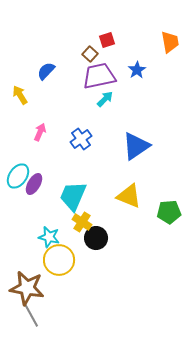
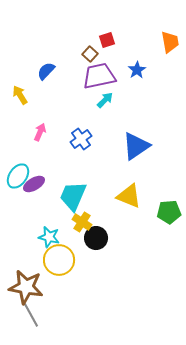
cyan arrow: moved 1 px down
purple ellipse: rotated 30 degrees clockwise
brown star: moved 1 px left, 1 px up
